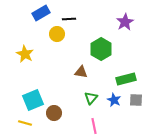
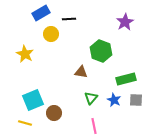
yellow circle: moved 6 px left
green hexagon: moved 2 px down; rotated 10 degrees counterclockwise
